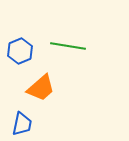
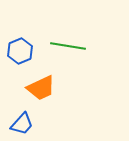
orange trapezoid: rotated 16 degrees clockwise
blue trapezoid: rotated 30 degrees clockwise
